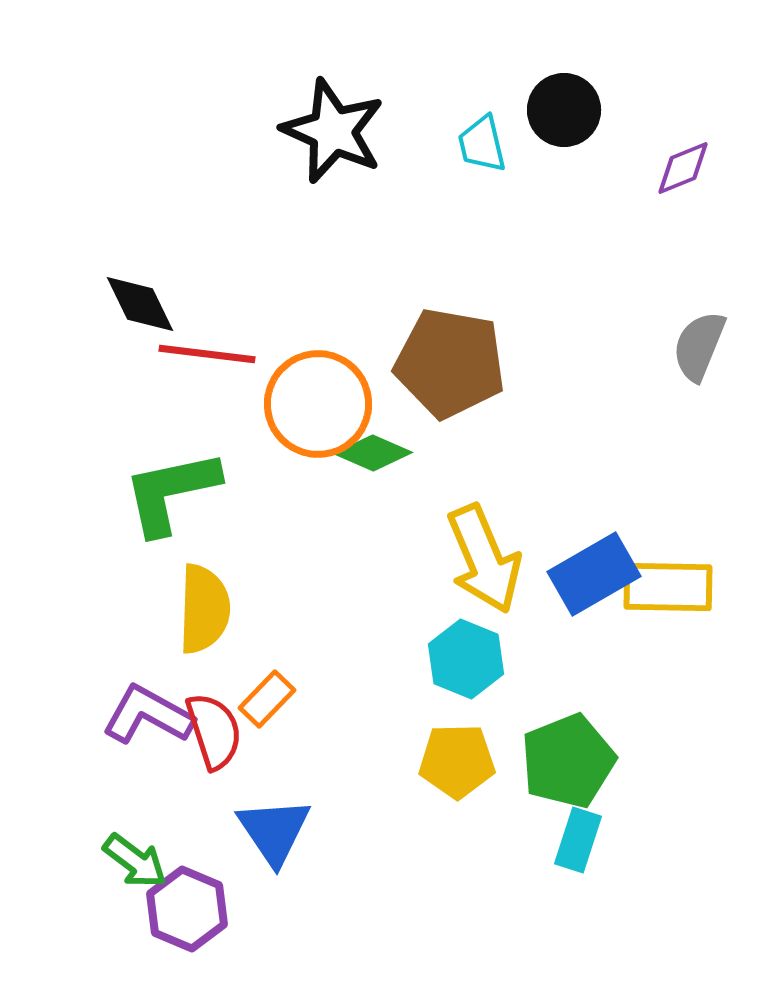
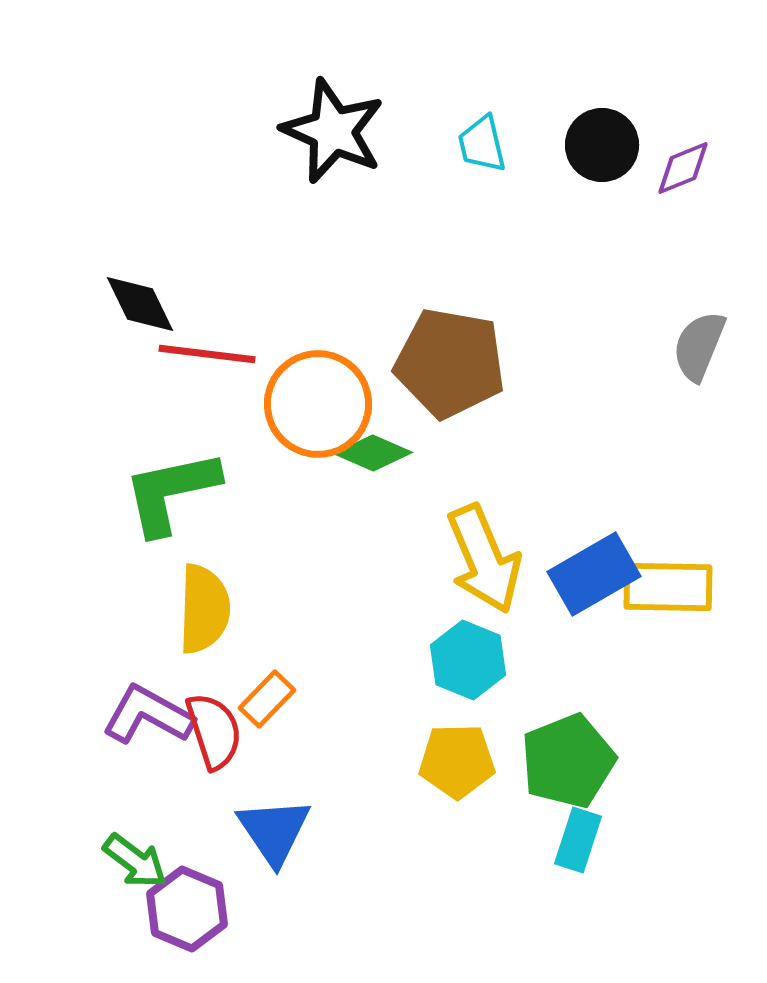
black circle: moved 38 px right, 35 px down
cyan hexagon: moved 2 px right, 1 px down
